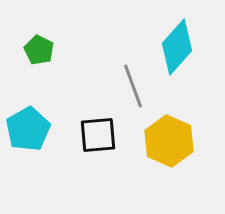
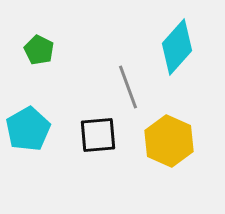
gray line: moved 5 px left, 1 px down
